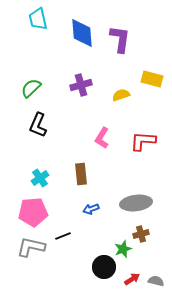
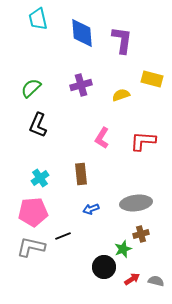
purple L-shape: moved 2 px right, 1 px down
